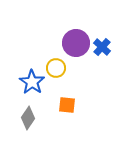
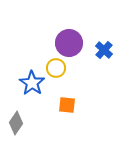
purple circle: moved 7 px left
blue cross: moved 2 px right, 3 px down
blue star: moved 1 px down
gray diamond: moved 12 px left, 5 px down
